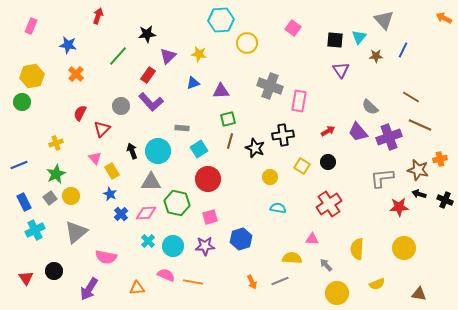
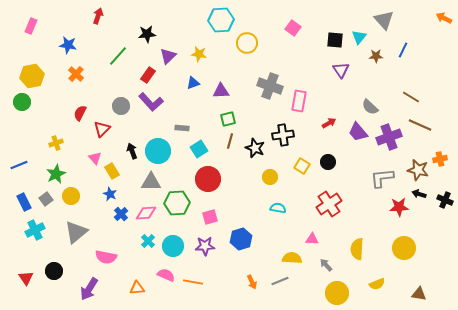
red arrow at (328, 131): moved 1 px right, 8 px up
gray square at (50, 198): moved 4 px left, 1 px down
green hexagon at (177, 203): rotated 15 degrees counterclockwise
